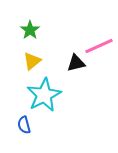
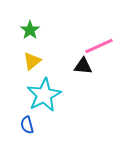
black triangle: moved 7 px right, 3 px down; rotated 18 degrees clockwise
blue semicircle: moved 3 px right
